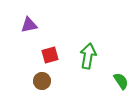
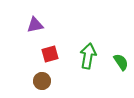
purple triangle: moved 6 px right
red square: moved 1 px up
green semicircle: moved 19 px up
